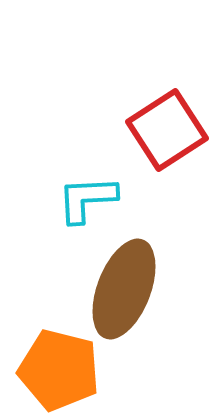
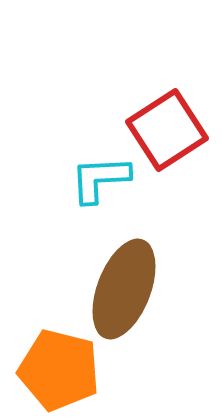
cyan L-shape: moved 13 px right, 20 px up
